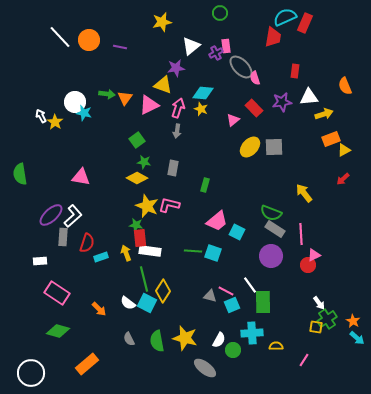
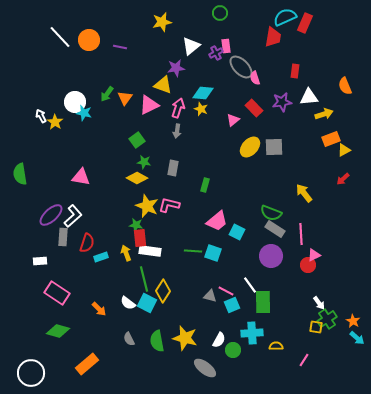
green arrow at (107, 94): rotated 119 degrees clockwise
